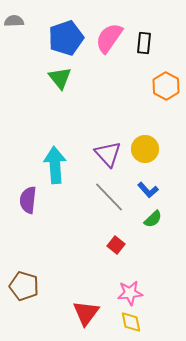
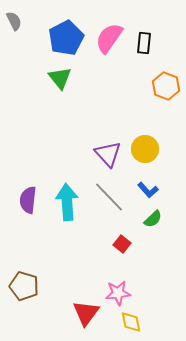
gray semicircle: rotated 66 degrees clockwise
blue pentagon: rotated 8 degrees counterclockwise
orange hexagon: rotated 8 degrees counterclockwise
cyan arrow: moved 12 px right, 37 px down
red square: moved 6 px right, 1 px up
pink star: moved 12 px left
